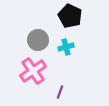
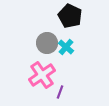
gray circle: moved 9 px right, 3 px down
cyan cross: rotated 35 degrees counterclockwise
pink cross: moved 9 px right, 4 px down
